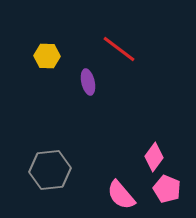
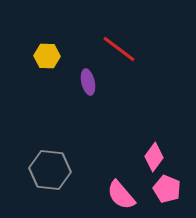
gray hexagon: rotated 12 degrees clockwise
